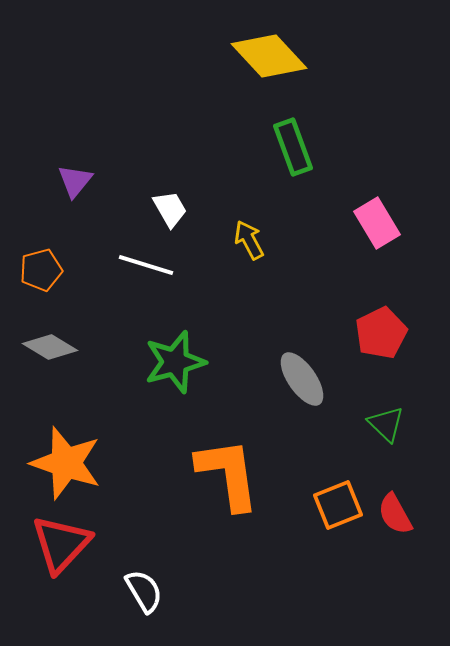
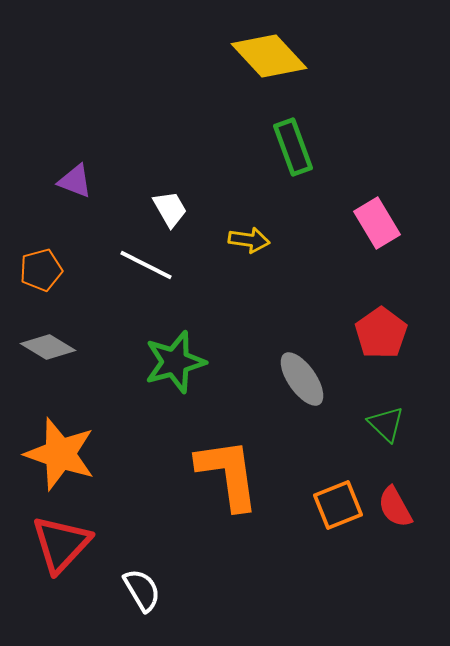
purple triangle: rotated 48 degrees counterclockwise
yellow arrow: rotated 126 degrees clockwise
white line: rotated 10 degrees clockwise
red pentagon: rotated 9 degrees counterclockwise
gray diamond: moved 2 px left
orange star: moved 6 px left, 9 px up
red semicircle: moved 7 px up
white semicircle: moved 2 px left, 1 px up
